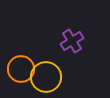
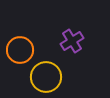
orange circle: moved 1 px left, 19 px up
